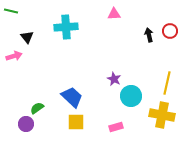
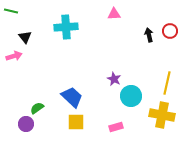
black triangle: moved 2 px left
